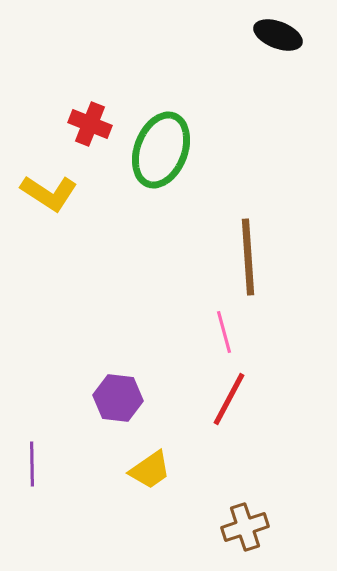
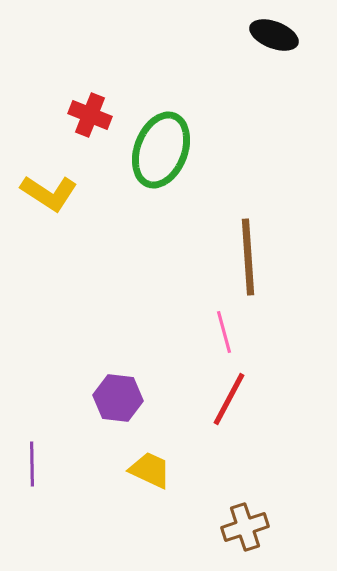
black ellipse: moved 4 px left
red cross: moved 9 px up
yellow trapezoid: rotated 120 degrees counterclockwise
